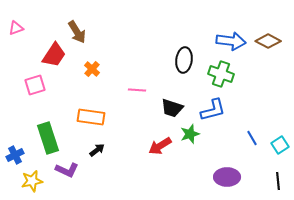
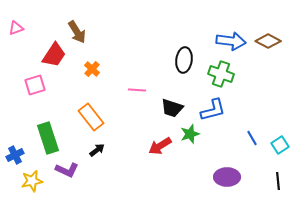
orange rectangle: rotated 44 degrees clockwise
